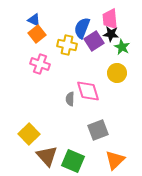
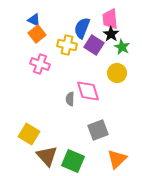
black star: rotated 28 degrees clockwise
purple square: moved 4 px down; rotated 24 degrees counterclockwise
yellow square: rotated 15 degrees counterclockwise
orange triangle: moved 2 px right, 1 px up
